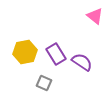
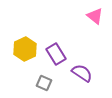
yellow hexagon: moved 3 px up; rotated 15 degrees counterclockwise
purple semicircle: moved 11 px down
